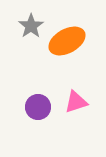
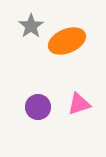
orange ellipse: rotated 6 degrees clockwise
pink triangle: moved 3 px right, 2 px down
